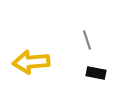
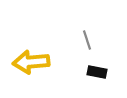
black rectangle: moved 1 px right, 1 px up
